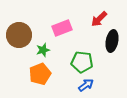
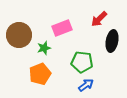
green star: moved 1 px right, 2 px up
